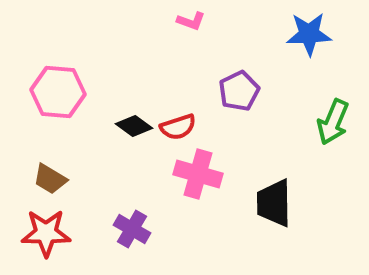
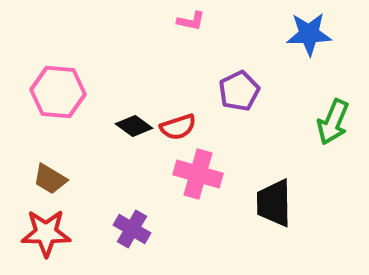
pink L-shape: rotated 8 degrees counterclockwise
